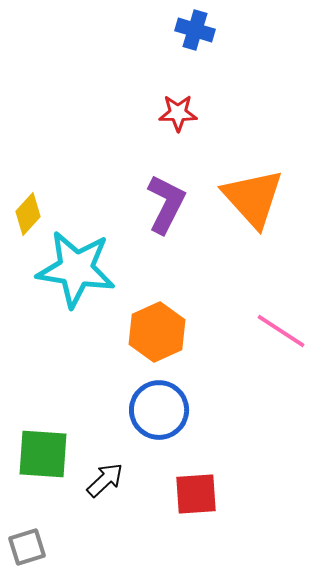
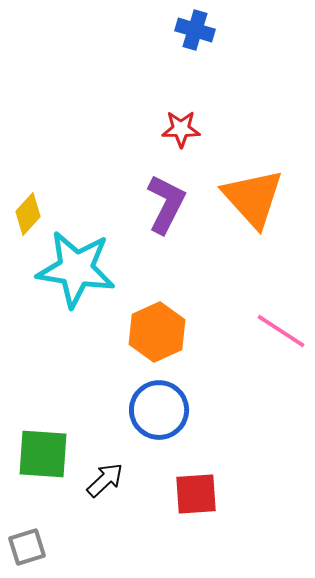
red star: moved 3 px right, 16 px down
